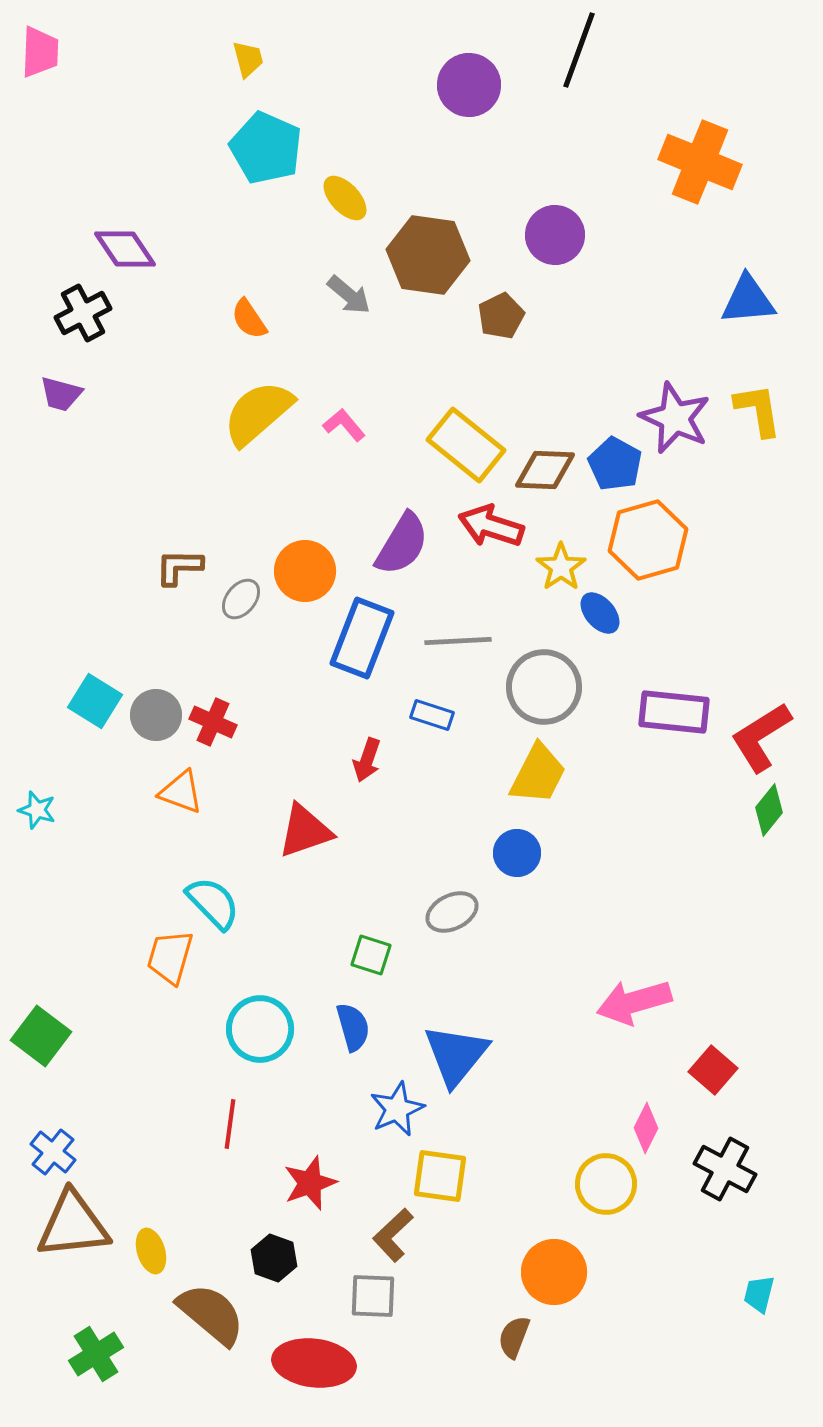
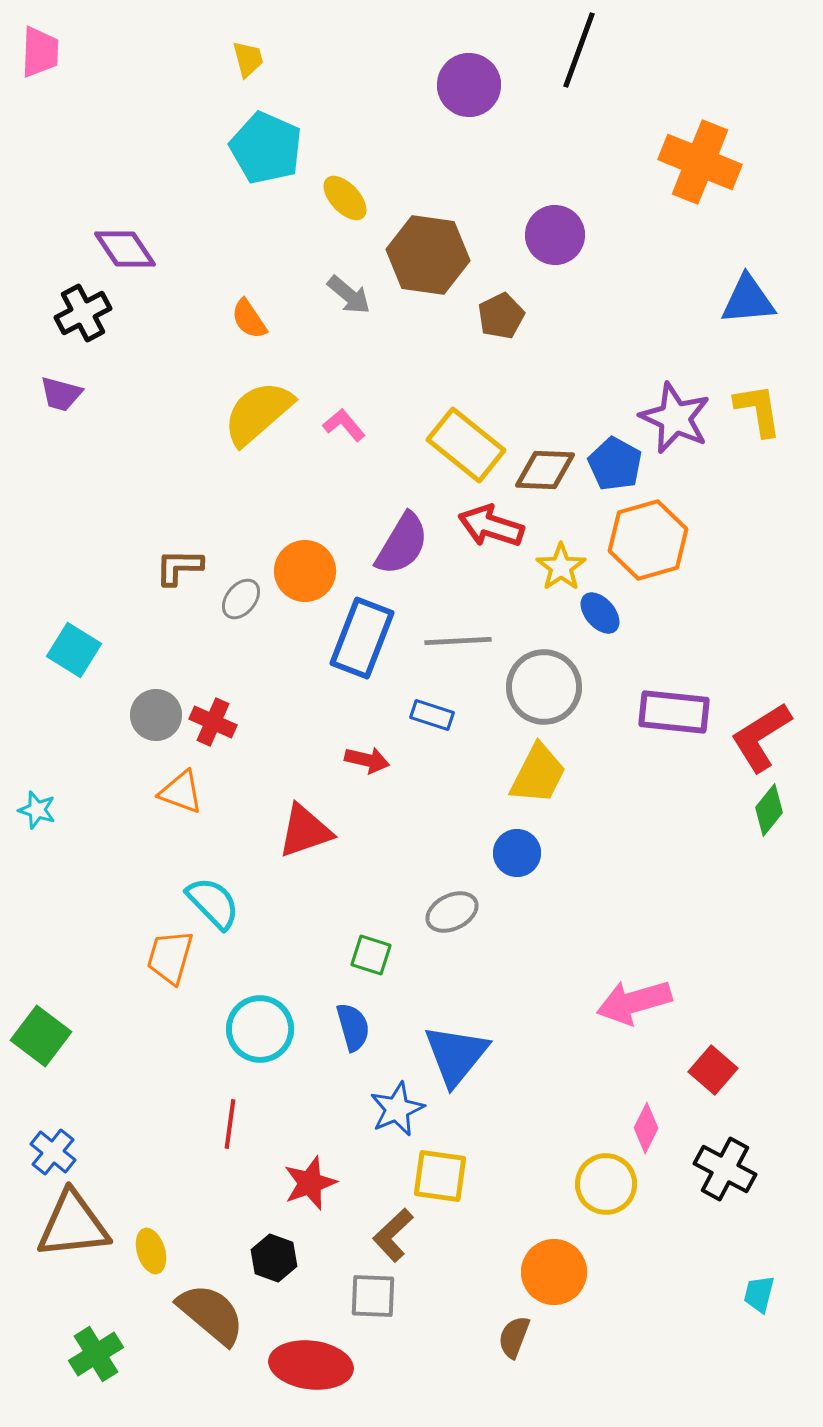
cyan square at (95, 701): moved 21 px left, 51 px up
red arrow at (367, 760): rotated 96 degrees counterclockwise
red ellipse at (314, 1363): moved 3 px left, 2 px down
